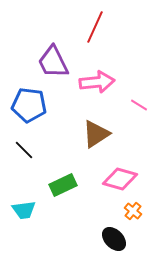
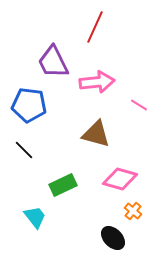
brown triangle: rotated 48 degrees clockwise
cyan trapezoid: moved 11 px right, 7 px down; rotated 120 degrees counterclockwise
black ellipse: moved 1 px left, 1 px up
